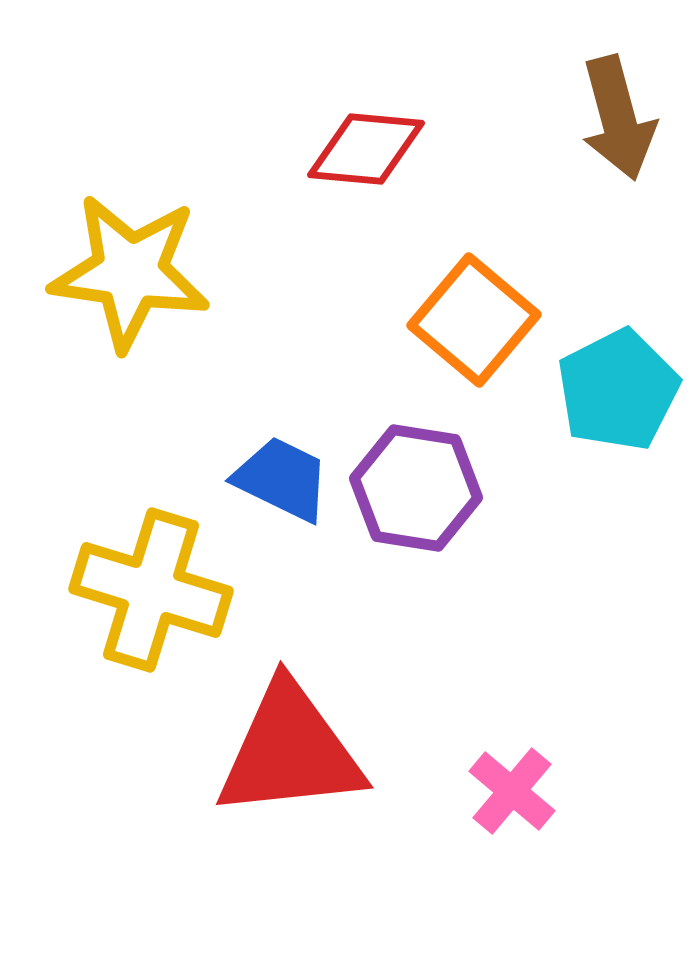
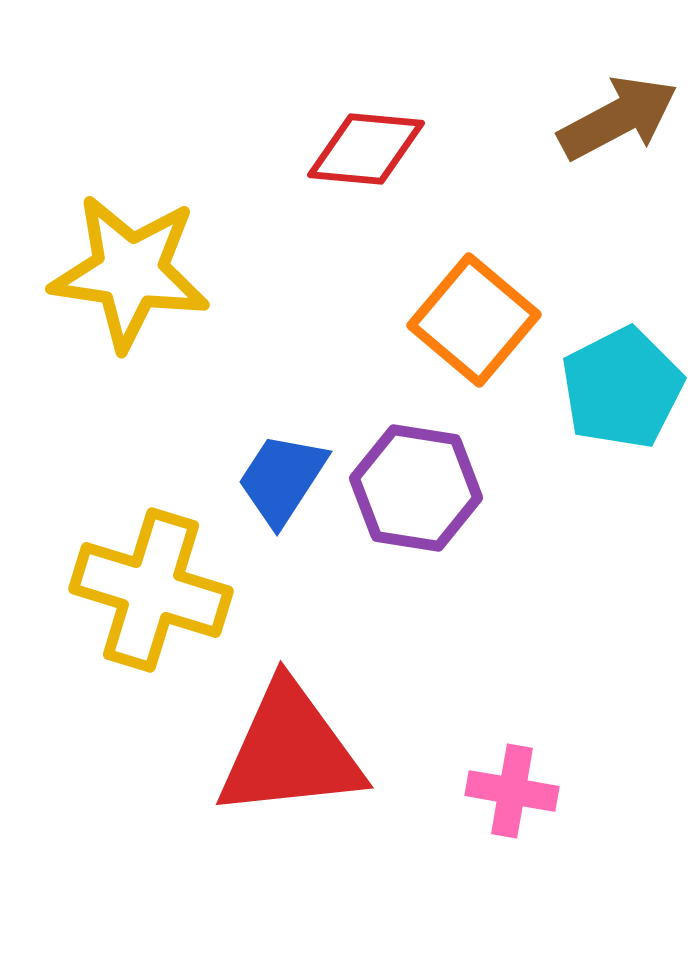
brown arrow: rotated 103 degrees counterclockwise
cyan pentagon: moved 4 px right, 2 px up
blue trapezoid: rotated 83 degrees counterclockwise
pink cross: rotated 30 degrees counterclockwise
